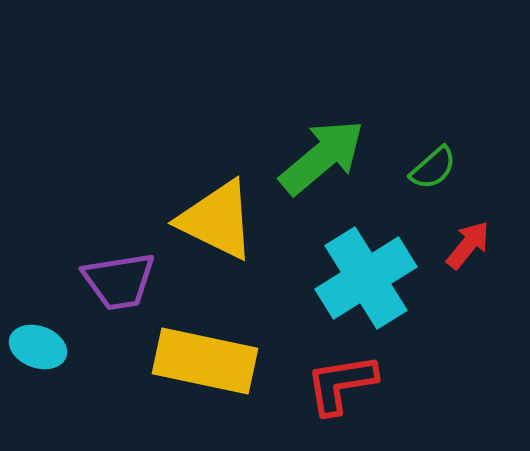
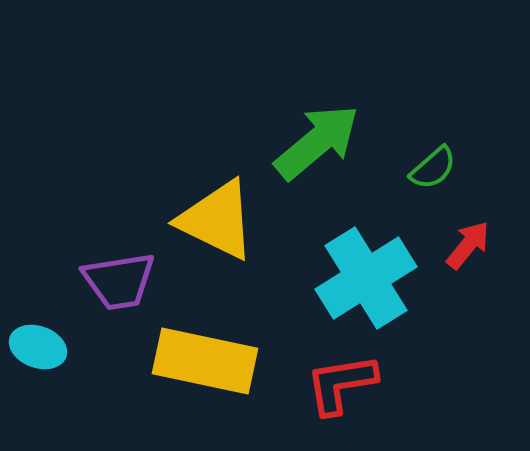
green arrow: moved 5 px left, 15 px up
